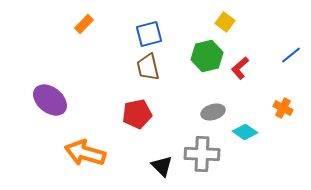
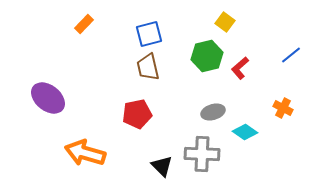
purple ellipse: moved 2 px left, 2 px up
